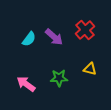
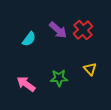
red cross: moved 2 px left
purple arrow: moved 4 px right, 7 px up
yellow triangle: rotated 32 degrees clockwise
